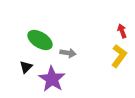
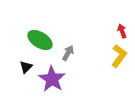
gray arrow: rotated 70 degrees counterclockwise
